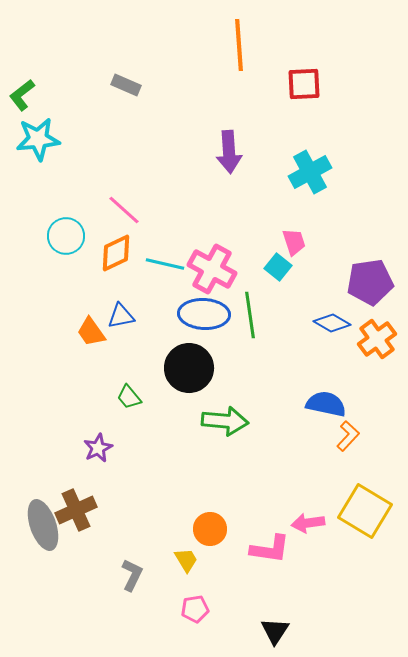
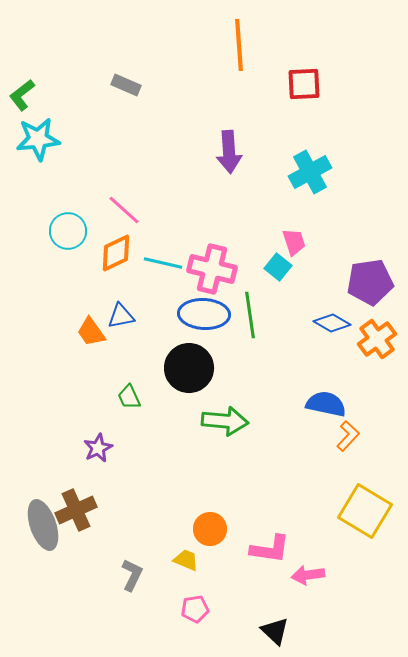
cyan circle: moved 2 px right, 5 px up
cyan line: moved 2 px left, 1 px up
pink cross: rotated 15 degrees counterclockwise
green trapezoid: rotated 16 degrees clockwise
pink arrow: moved 52 px down
yellow trapezoid: rotated 36 degrees counterclockwise
black triangle: rotated 20 degrees counterclockwise
